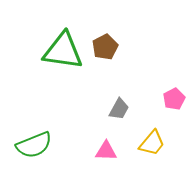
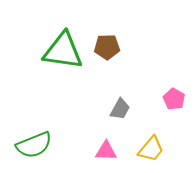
brown pentagon: moved 2 px right; rotated 25 degrees clockwise
pink pentagon: rotated 15 degrees counterclockwise
gray trapezoid: moved 1 px right
yellow trapezoid: moved 1 px left, 6 px down
